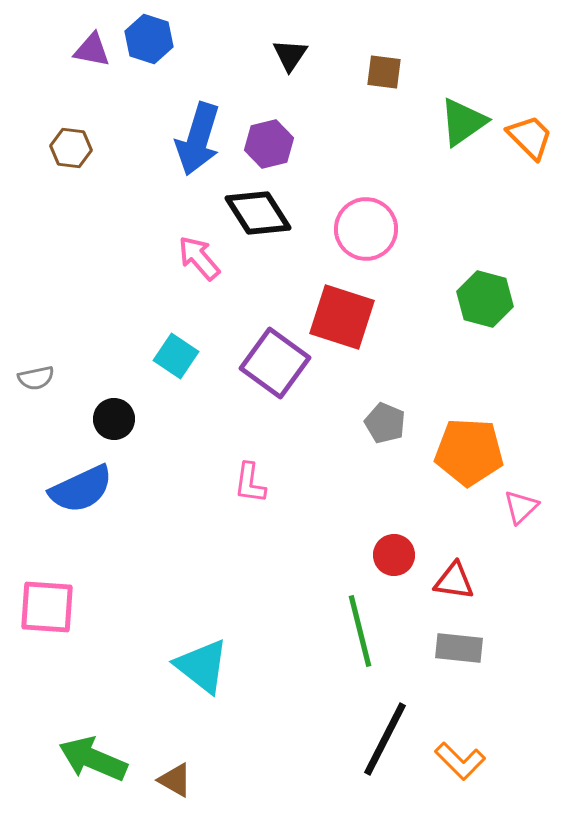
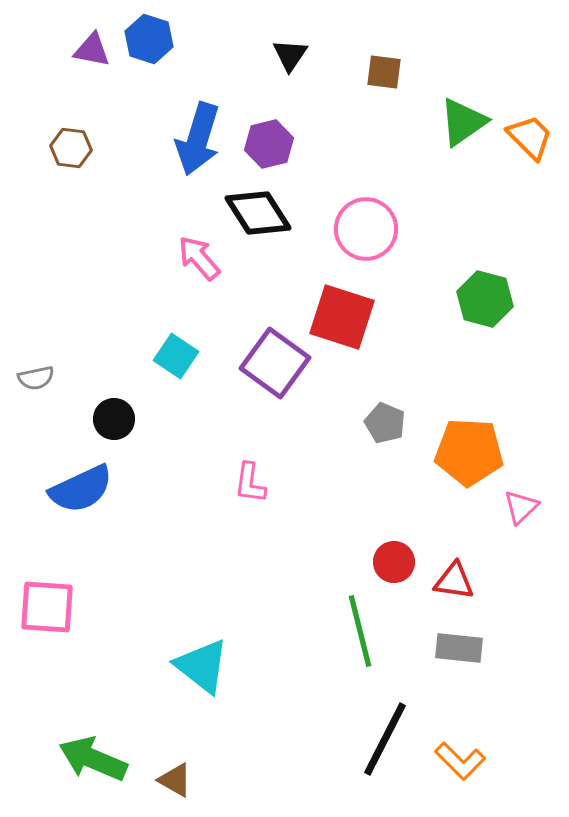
red circle: moved 7 px down
